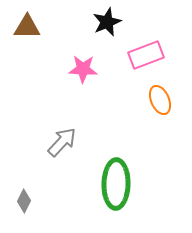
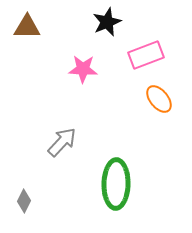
orange ellipse: moved 1 px left, 1 px up; rotated 16 degrees counterclockwise
